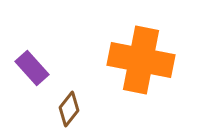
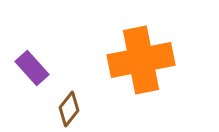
orange cross: rotated 22 degrees counterclockwise
